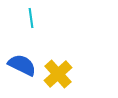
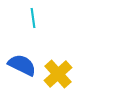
cyan line: moved 2 px right
